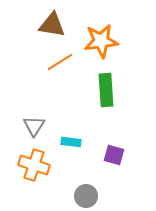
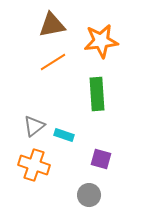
brown triangle: rotated 20 degrees counterclockwise
orange line: moved 7 px left
green rectangle: moved 9 px left, 4 px down
gray triangle: rotated 20 degrees clockwise
cyan rectangle: moved 7 px left, 7 px up; rotated 12 degrees clockwise
purple square: moved 13 px left, 4 px down
gray circle: moved 3 px right, 1 px up
